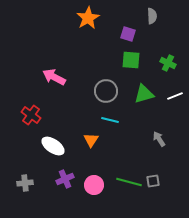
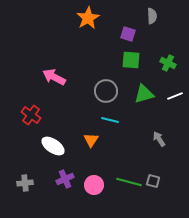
gray square: rotated 24 degrees clockwise
